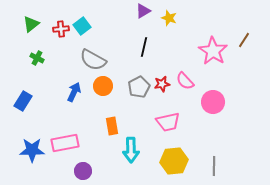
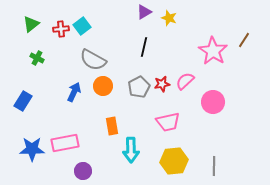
purple triangle: moved 1 px right, 1 px down
pink semicircle: rotated 90 degrees clockwise
blue star: moved 1 px up
